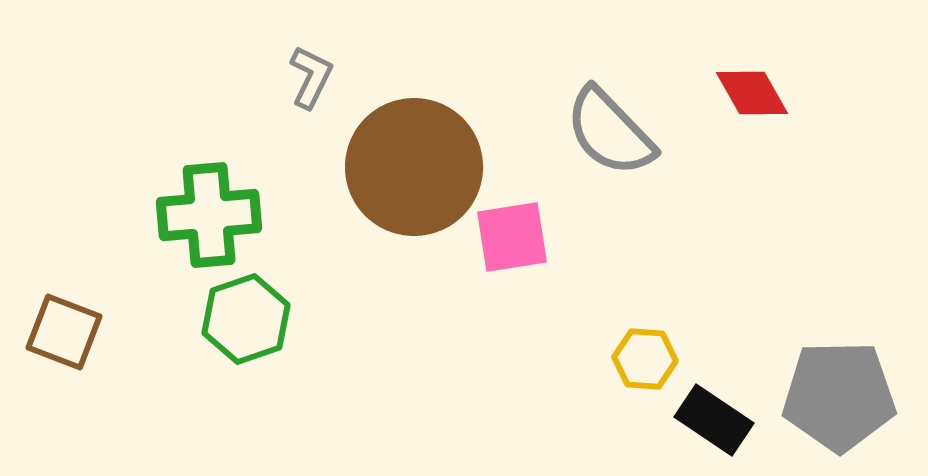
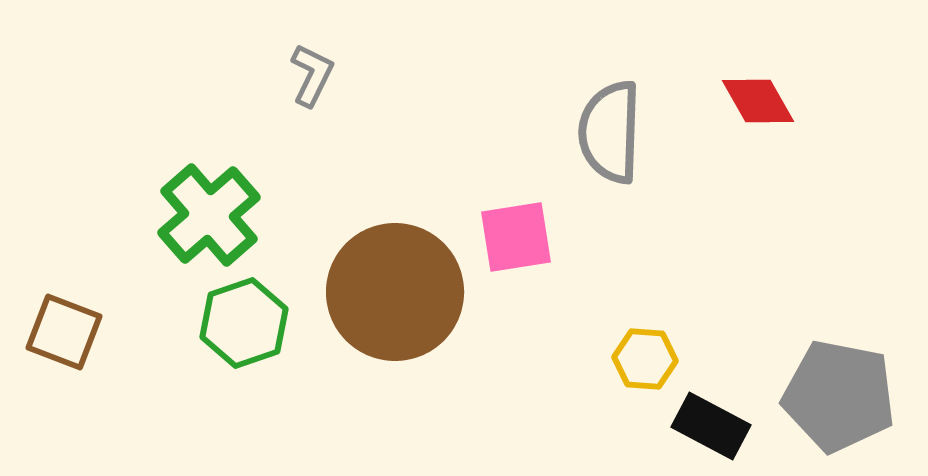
gray L-shape: moved 1 px right, 2 px up
red diamond: moved 6 px right, 8 px down
gray semicircle: rotated 46 degrees clockwise
brown circle: moved 19 px left, 125 px down
green cross: rotated 36 degrees counterclockwise
pink square: moved 4 px right
green hexagon: moved 2 px left, 4 px down
gray pentagon: rotated 12 degrees clockwise
black rectangle: moved 3 px left, 6 px down; rotated 6 degrees counterclockwise
